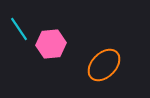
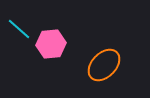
cyan line: rotated 15 degrees counterclockwise
